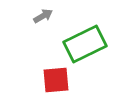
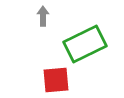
gray arrow: rotated 60 degrees counterclockwise
